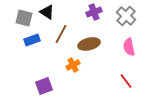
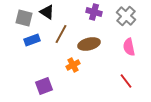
purple cross: rotated 35 degrees clockwise
